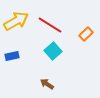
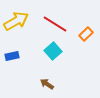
red line: moved 5 px right, 1 px up
